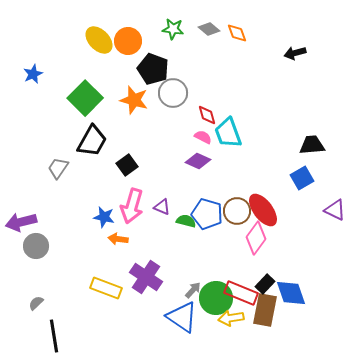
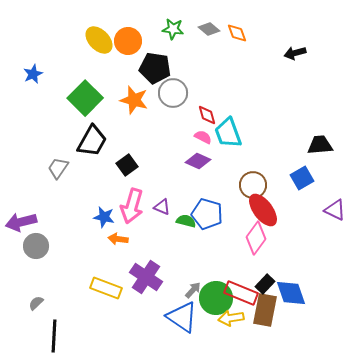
black pentagon at (153, 69): moved 2 px right, 1 px up; rotated 12 degrees counterclockwise
black trapezoid at (312, 145): moved 8 px right
brown circle at (237, 211): moved 16 px right, 26 px up
black line at (54, 336): rotated 12 degrees clockwise
